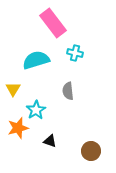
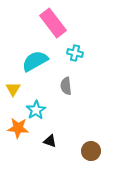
cyan semicircle: moved 1 px left, 1 px down; rotated 12 degrees counterclockwise
gray semicircle: moved 2 px left, 5 px up
orange star: rotated 20 degrees clockwise
